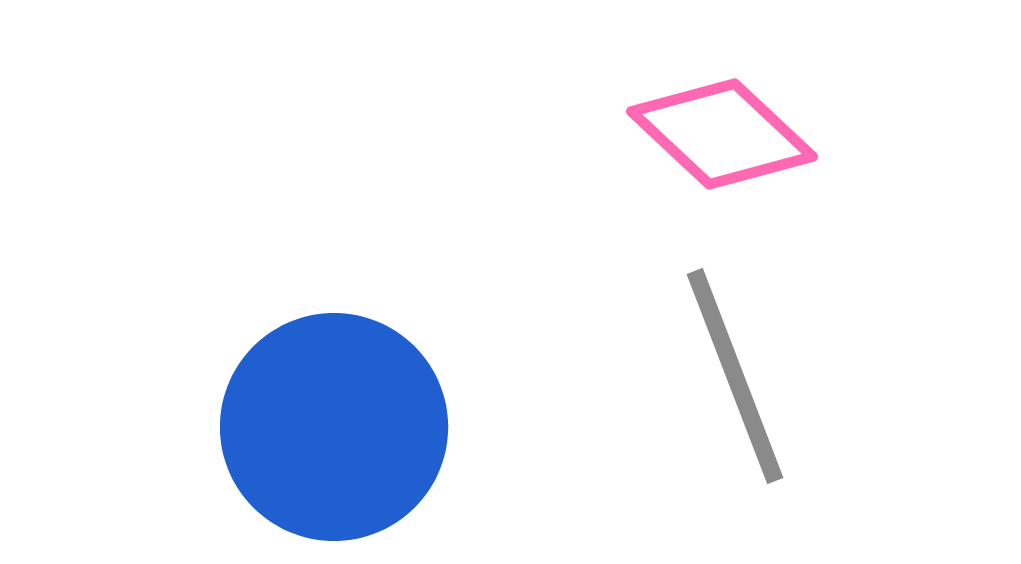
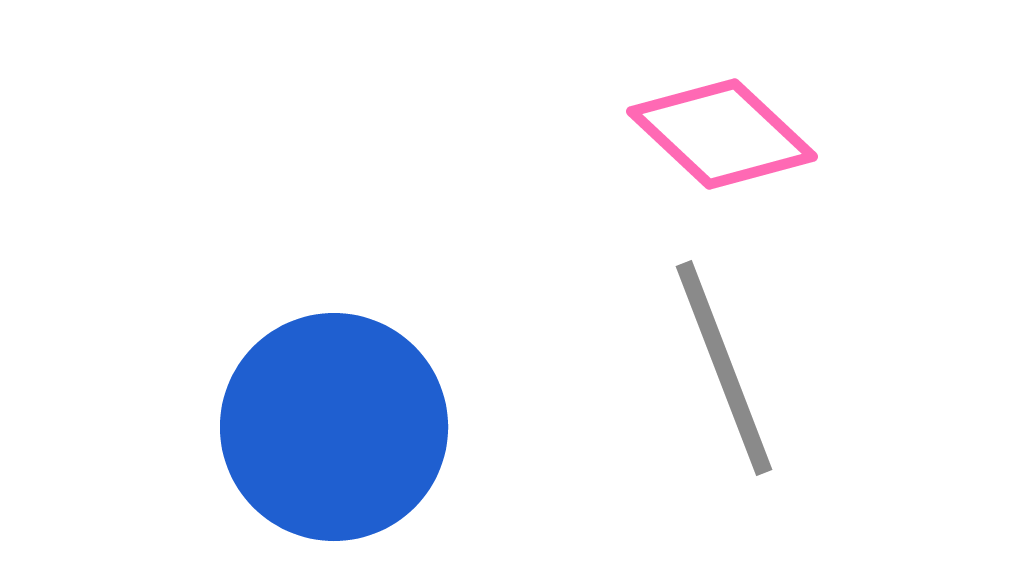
gray line: moved 11 px left, 8 px up
